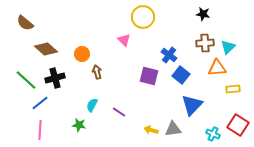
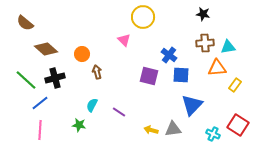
cyan triangle: rotated 35 degrees clockwise
blue square: rotated 36 degrees counterclockwise
yellow rectangle: moved 2 px right, 4 px up; rotated 48 degrees counterclockwise
